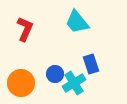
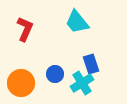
cyan cross: moved 8 px right
